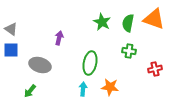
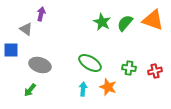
orange triangle: moved 1 px left, 1 px down
green semicircle: moved 3 px left; rotated 30 degrees clockwise
gray triangle: moved 15 px right
purple arrow: moved 18 px left, 24 px up
green cross: moved 17 px down
green ellipse: rotated 70 degrees counterclockwise
red cross: moved 2 px down
orange star: moved 2 px left; rotated 12 degrees clockwise
green arrow: moved 1 px up
